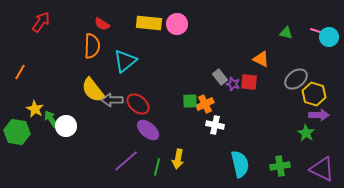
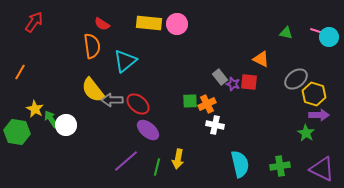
red arrow: moved 7 px left
orange semicircle: rotated 10 degrees counterclockwise
orange cross: moved 2 px right
white circle: moved 1 px up
